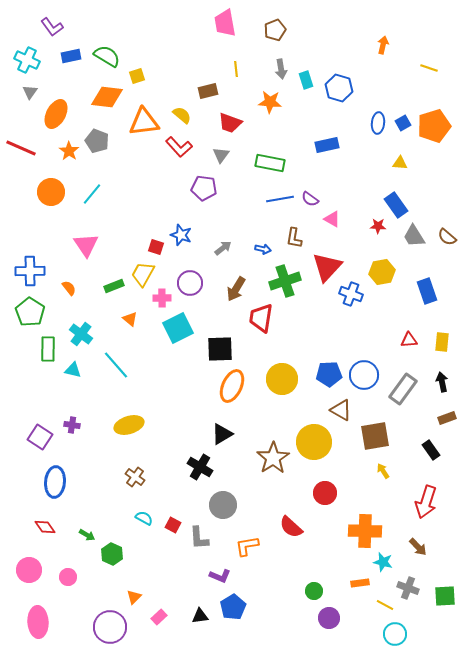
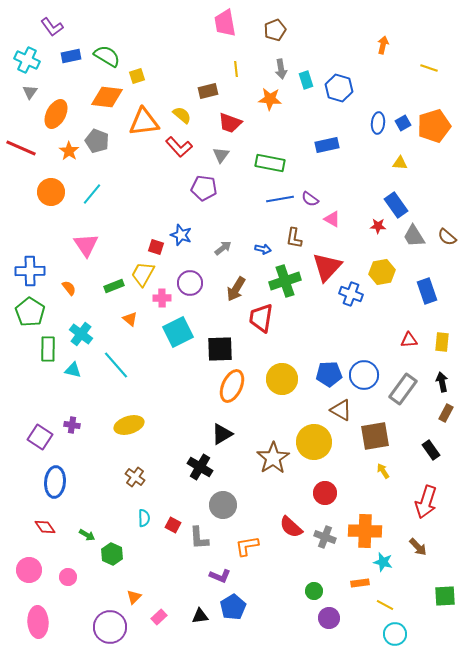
orange star at (270, 102): moved 3 px up
cyan square at (178, 328): moved 4 px down
brown rectangle at (447, 418): moved 1 px left, 5 px up; rotated 42 degrees counterclockwise
cyan semicircle at (144, 518): rotated 60 degrees clockwise
gray cross at (408, 588): moved 83 px left, 51 px up
